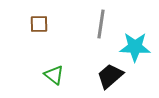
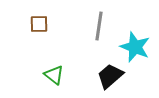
gray line: moved 2 px left, 2 px down
cyan star: rotated 20 degrees clockwise
